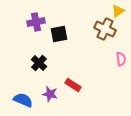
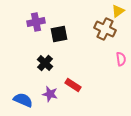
black cross: moved 6 px right
